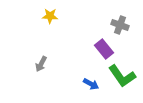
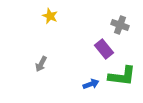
yellow star: rotated 21 degrees clockwise
green L-shape: rotated 48 degrees counterclockwise
blue arrow: rotated 49 degrees counterclockwise
